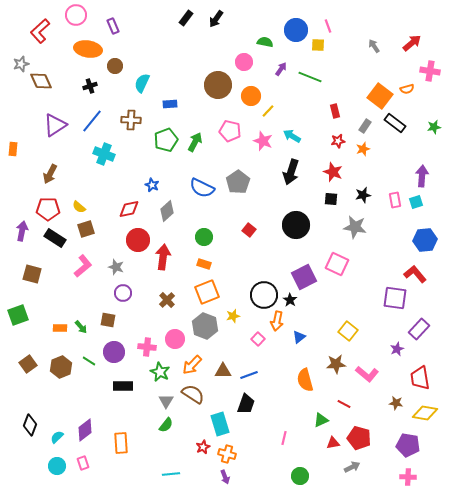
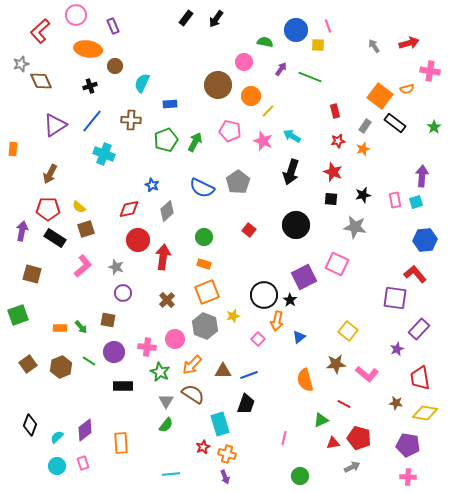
red arrow at (412, 43): moved 3 px left; rotated 24 degrees clockwise
green star at (434, 127): rotated 24 degrees counterclockwise
